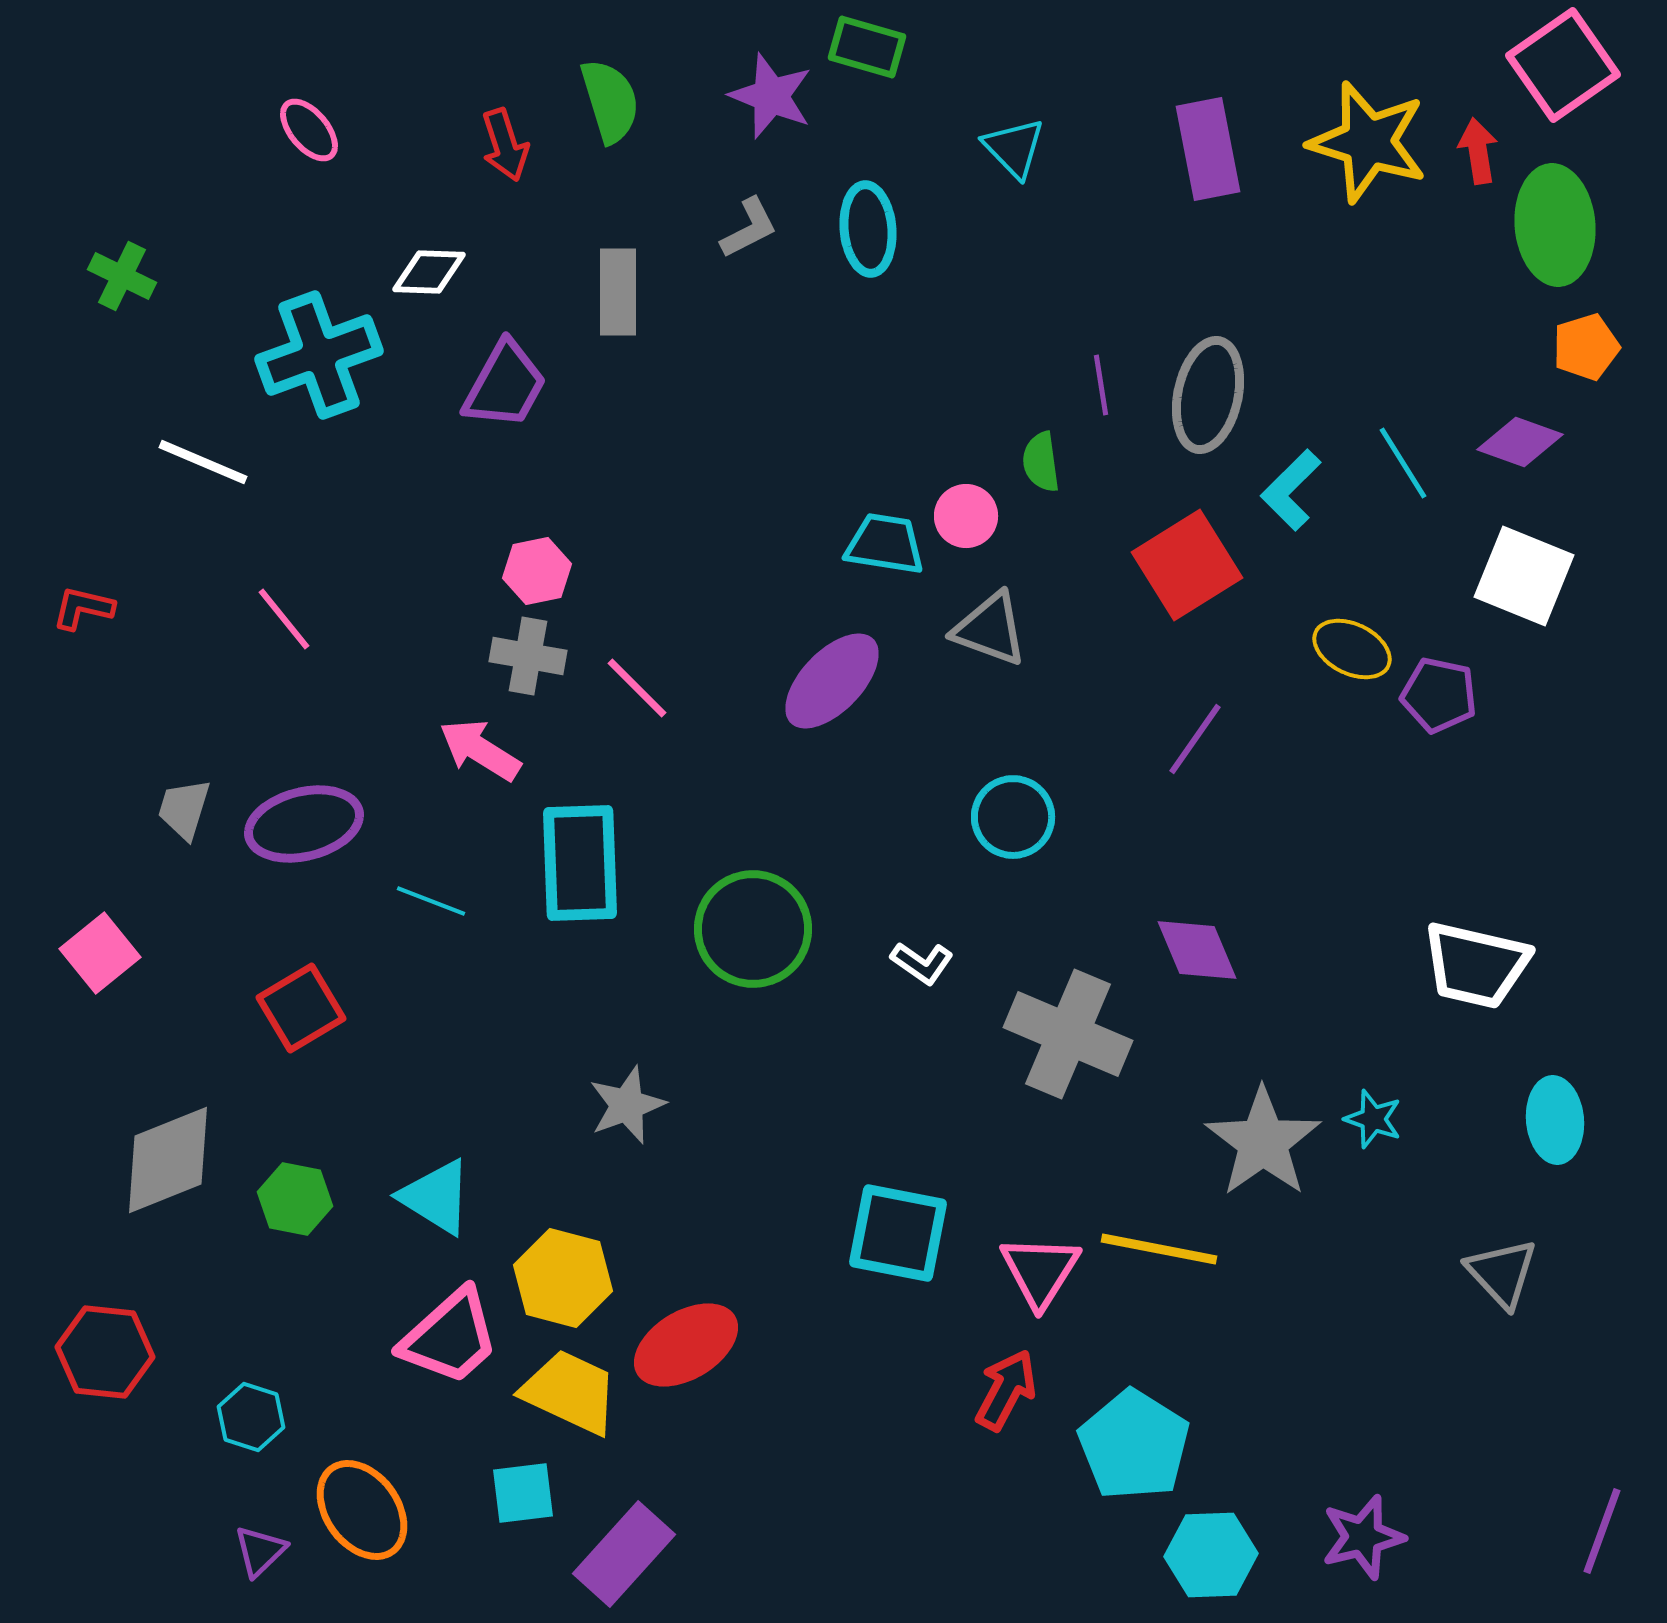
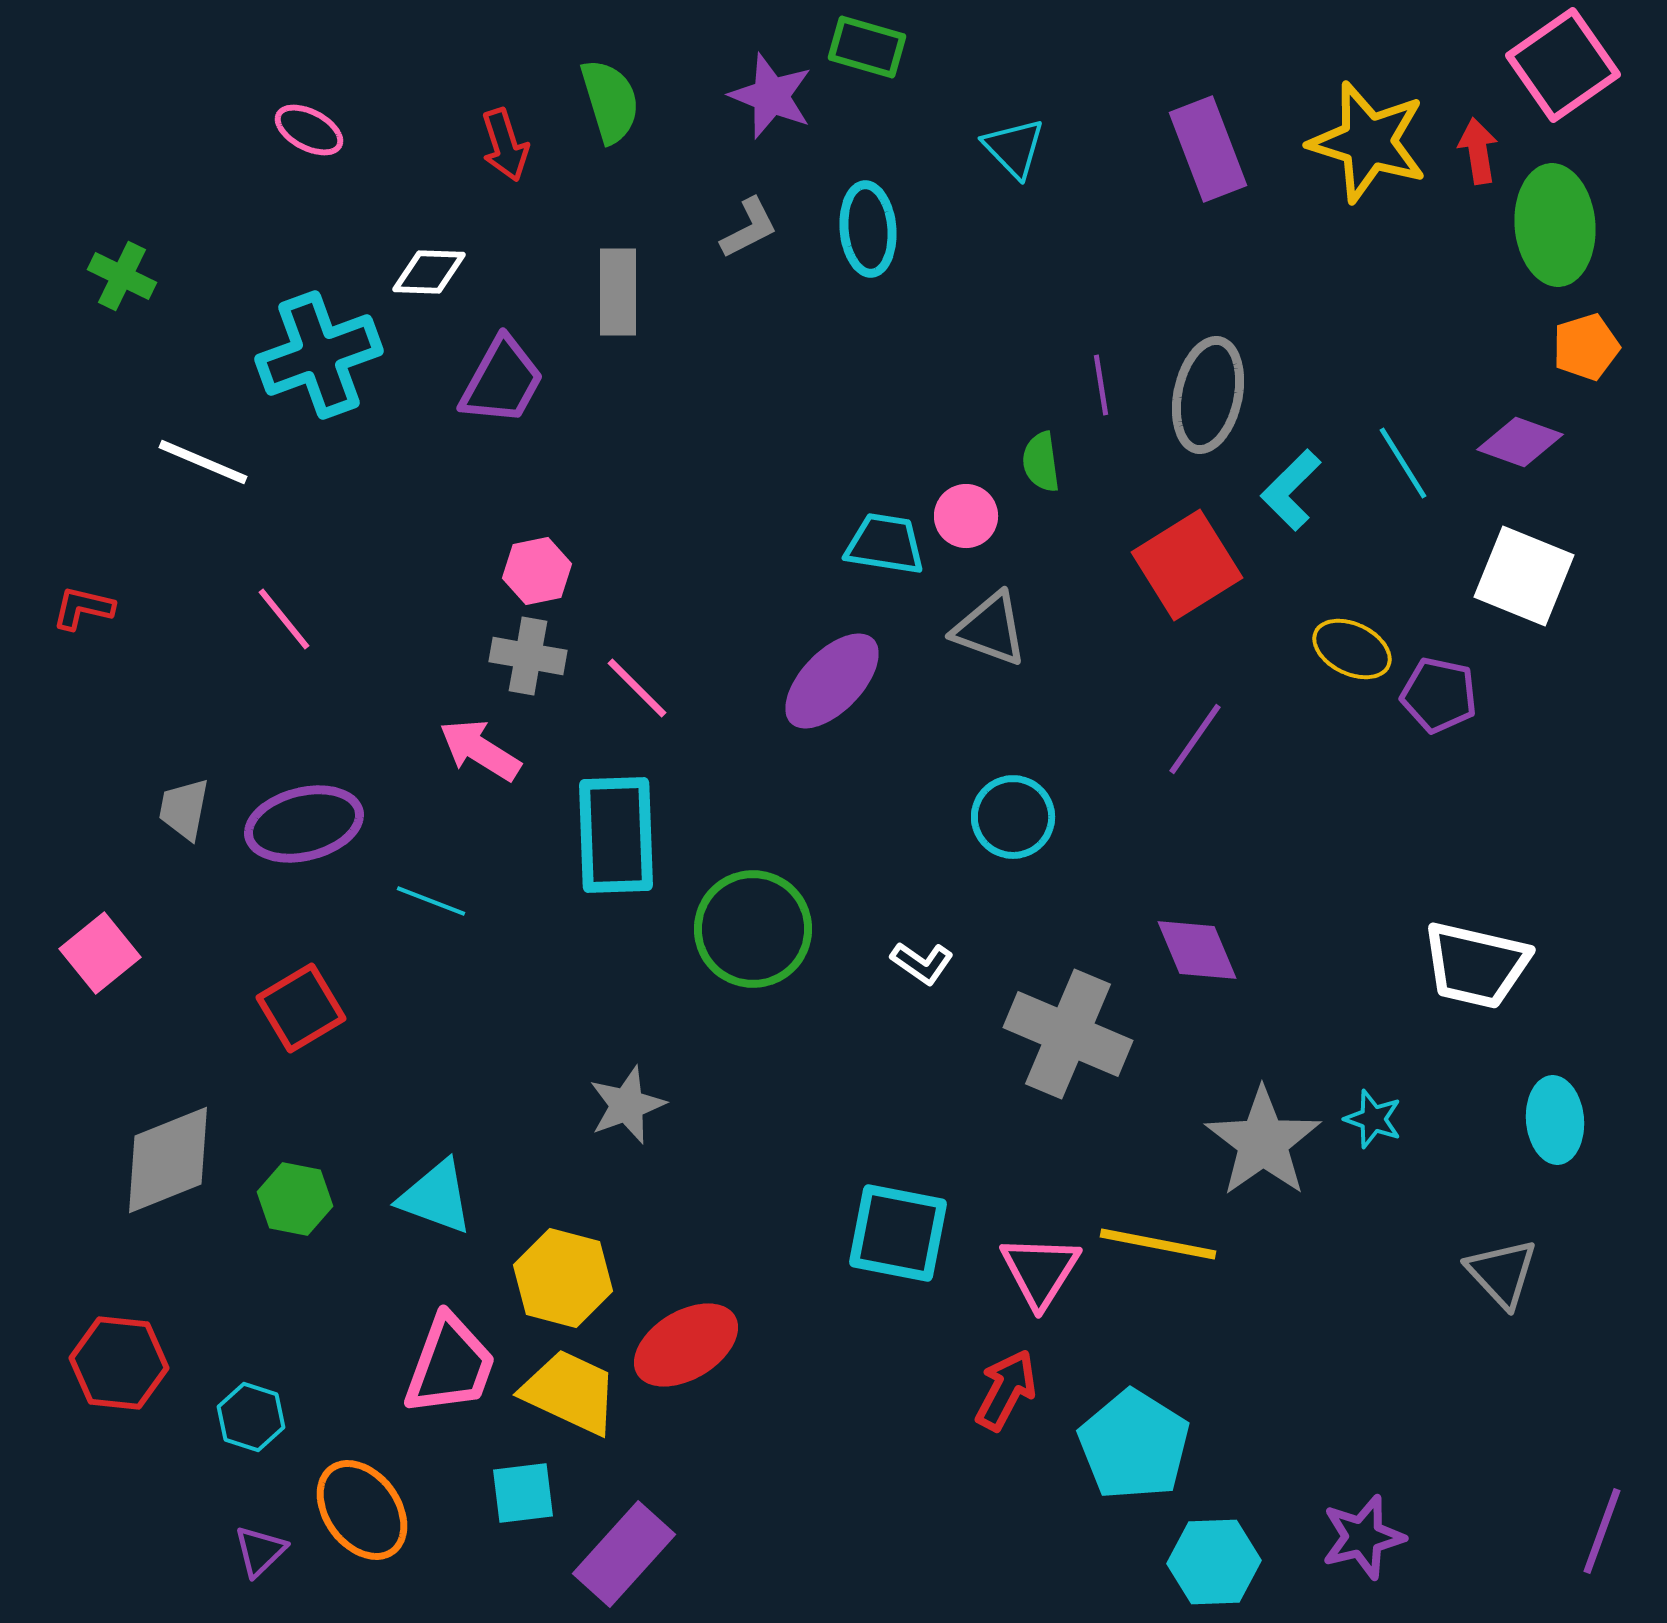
pink ellipse at (309, 130): rotated 22 degrees counterclockwise
purple rectangle at (1208, 149): rotated 10 degrees counterclockwise
purple trapezoid at (505, 385): moved 3 px left, 4 px up
gray trapezoid at (184, 809): rotated 6 degrees counterclockwise
cyan rectangle at (580, 863): moved 36 px right, 28 px up
cyan triangle at (436, 1197): rotated 12 degrees counterclockwise
yellow line at (1159, 1249): moved 1 px left, 5 px up
pink trapezoid at (450, 1337): moved 28 px down; rotated 28 degrees counterclockwise
red hexagon at (105, 1352): moved 14 px right, 11 px down
cyan hexagon at (1211, 1555): moved 3 px right, 7 px down
